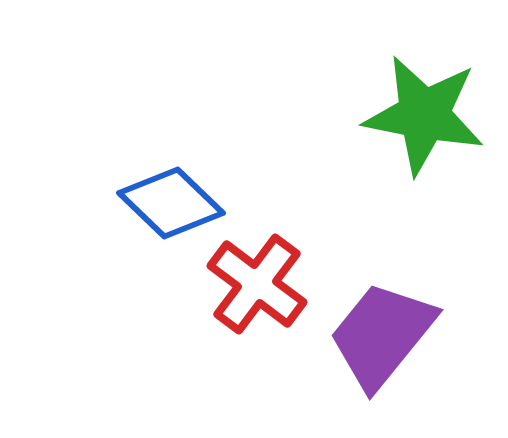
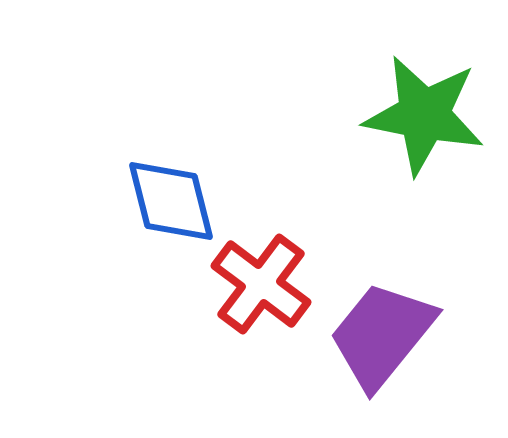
blue diamond: moved 2 px up; rotated 32 degrees clockwise
red cross: moved 4 px right
